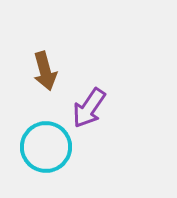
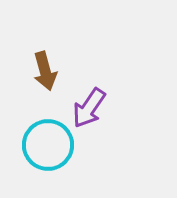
cyan circle: moved 2 px right, 2 px up
